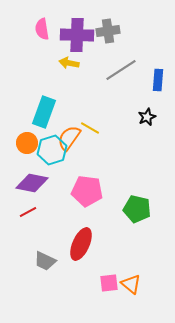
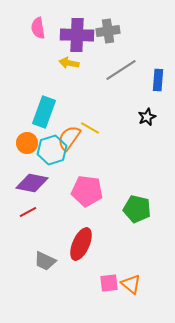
pink semicircle: moved 4 px left, 1 px up
